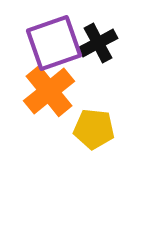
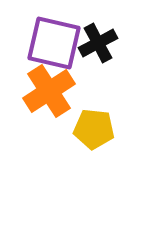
purple square: rotated 32 degrees clockwise
orange cross: rotated 6 degrees clockwise
